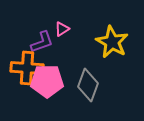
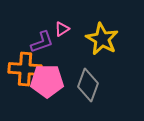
yellow star: moved 10 px left, 3 px up
orange cross: moved 2 px left, 1 px down
